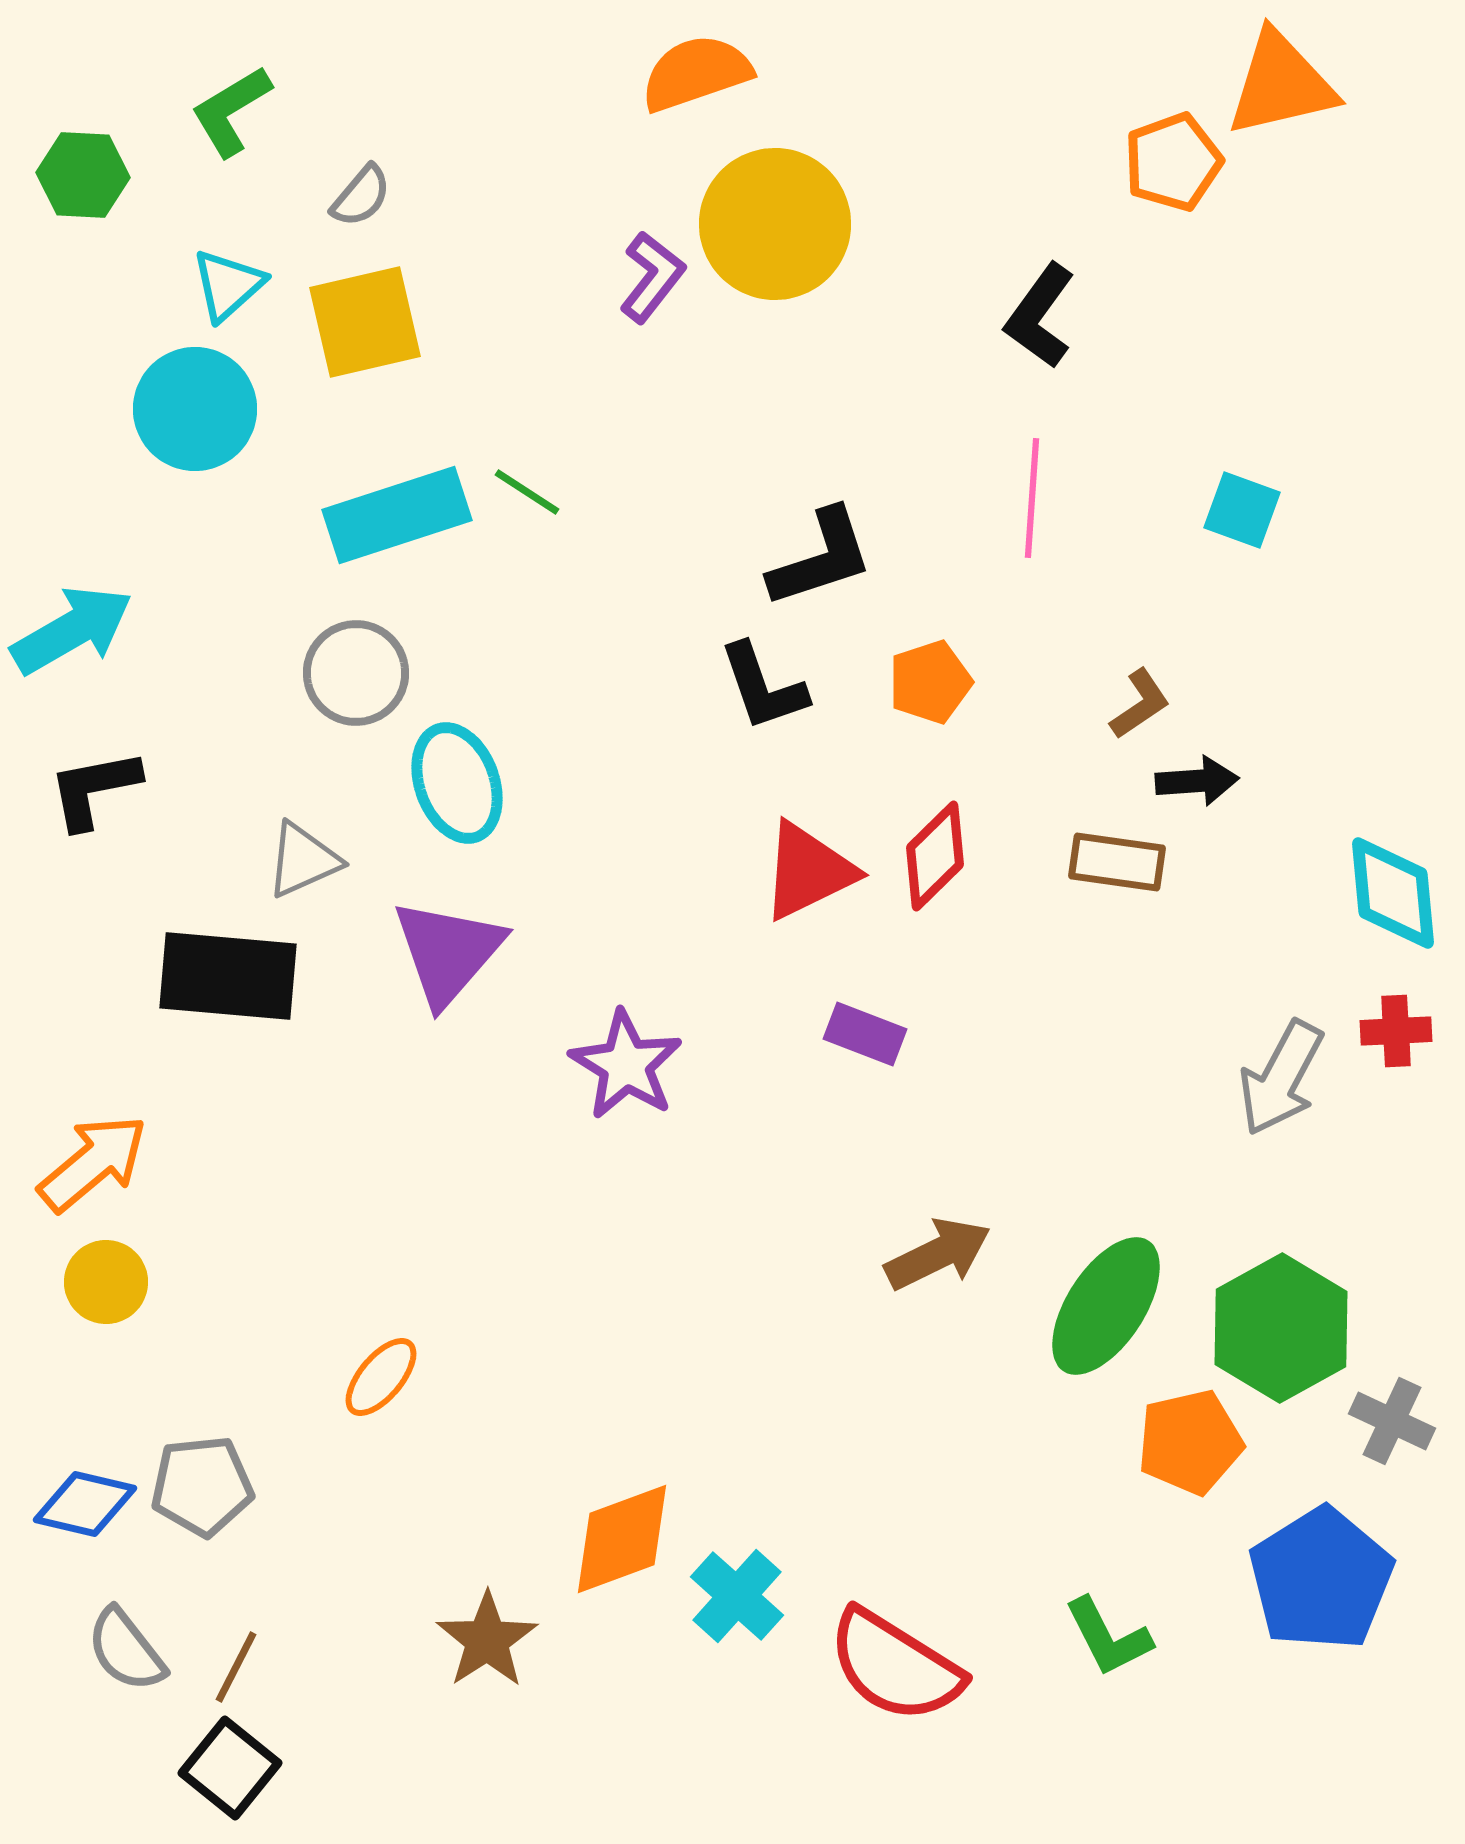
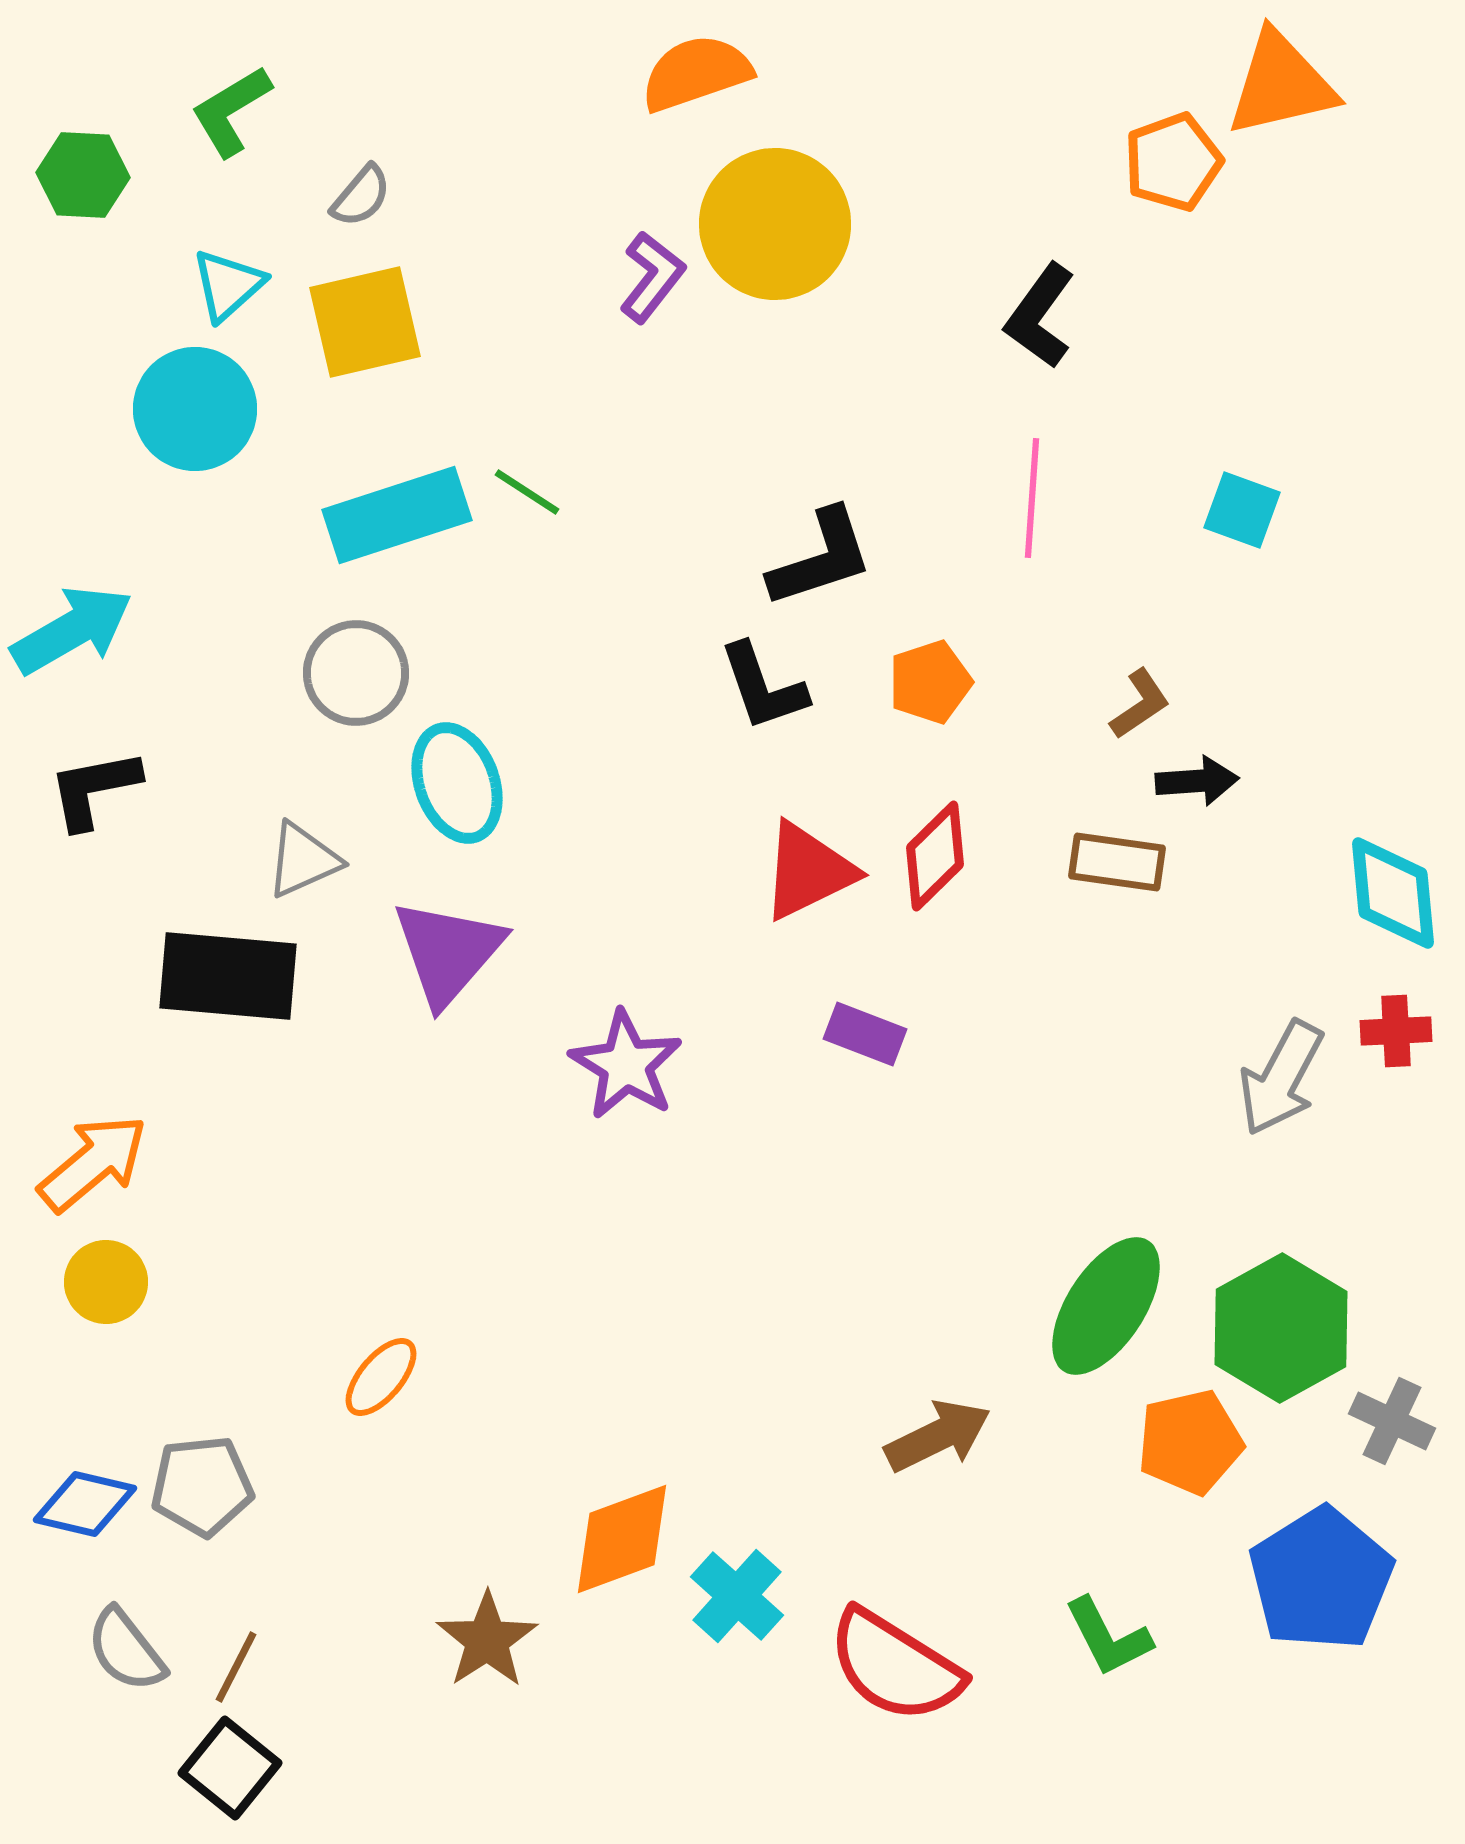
brown arrow at (938, 1254): moved 182 px down
